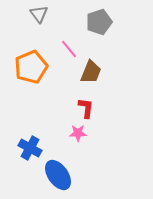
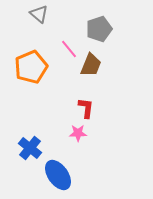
gray triangle: rotated 12 degrees counterclockwise
gray pentagon: moved 7 px down
brown trapezoid: moved 7 px up
blue cross: rotated 10 degrees clockwise
